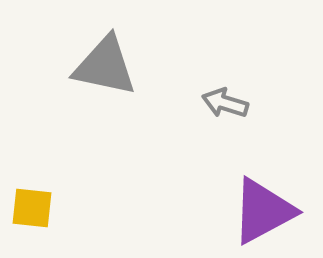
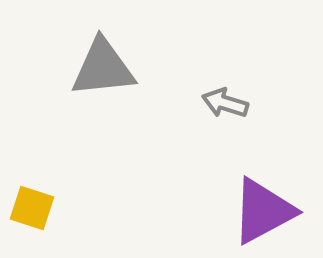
gray triangle: moved 2 px left, 2 px down; rotated 18 degrees counterclockwise
yellow square: rotated 12 degrees clockwise
